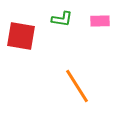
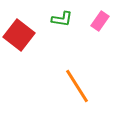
pink rectangle: rotated 54 degrees counterclockwise
red square: moved 2 px left, 1 px up; rotated 28 degrees clockwise
